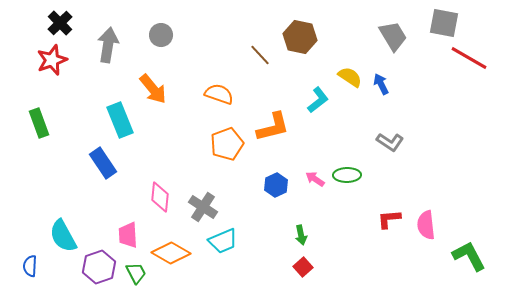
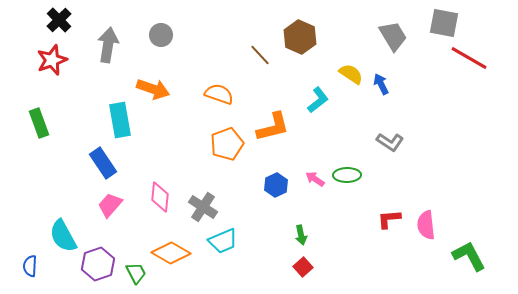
black cross: moved 1 px left, 3 px up
brown hexagon: rotated 12 degrees clockwise
yellow semicircle: moved 1 px right, 3 px up
orange arrow: rotated 32 degrees counterclockwise
cyan rectangle: rotated 12 degrees clockwise
pink trapezoid: moved 18 px left, 30 px up; rotated 44 degrees clockwise
purple hexagon: moved 1 px left, 3 px up
